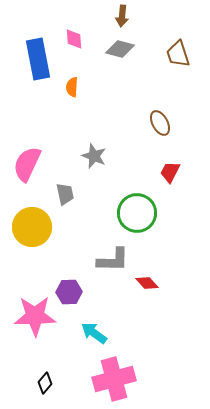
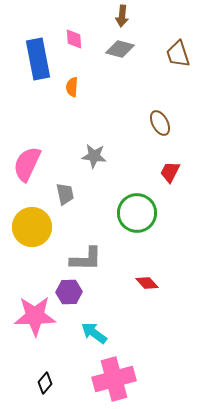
gray star: rotated 15 degrees counterclockwise
gray L-shape: moved 27 px left, 1 px up
